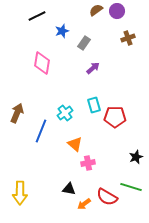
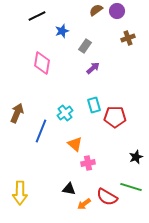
gray rectangle: moved 1 px right, 3 px down
